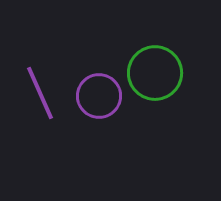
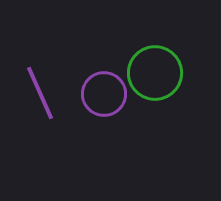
purple circle: moved 5 px right, 2 px up
